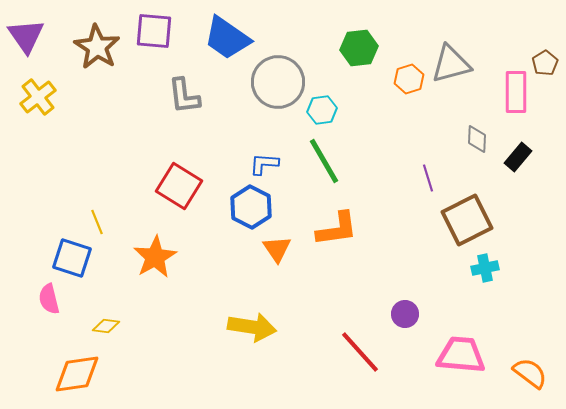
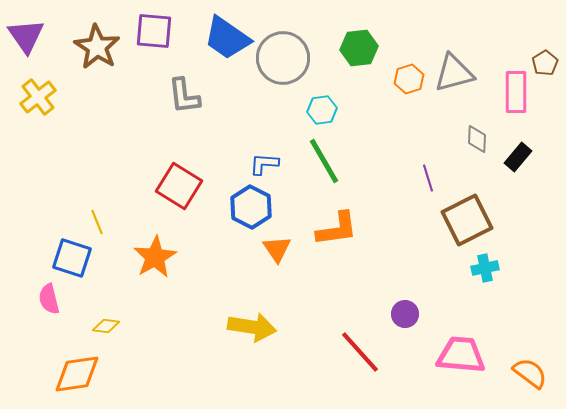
gray triangle: moved 3 px right, 9 px down
gray circle: moved 5 px right, 24 px up
